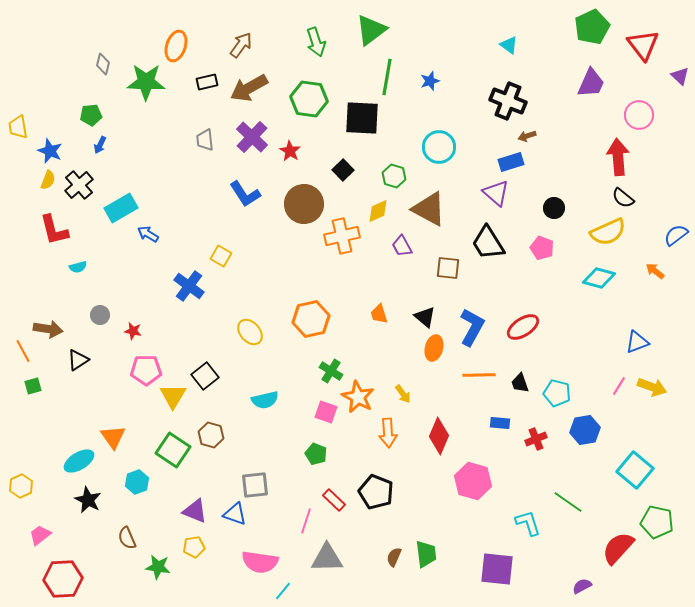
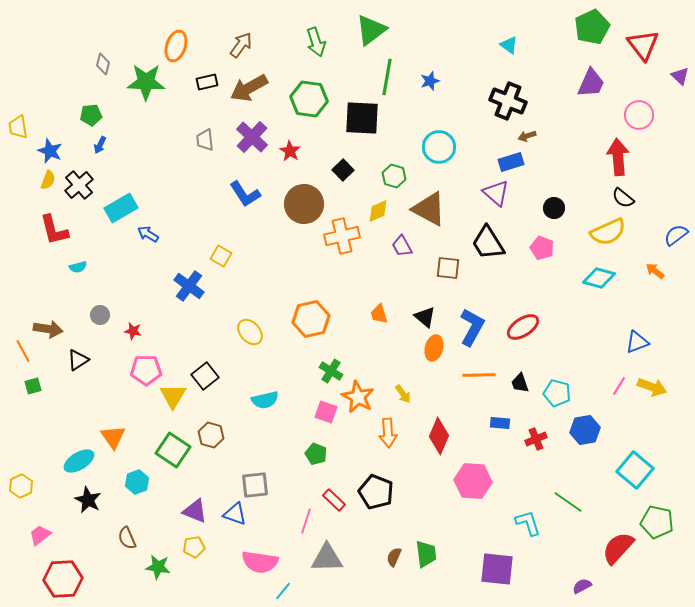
pink hexagon at (473, 481): rotated 12 degrees counterclockwise
